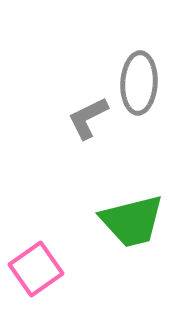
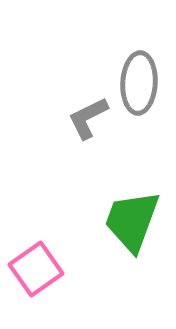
green trapezoid: rotated 124 degrees clockwise
